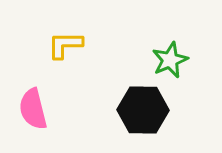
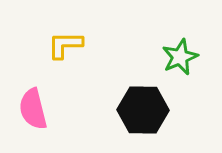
green star: moved 10 px right, 3 px up
